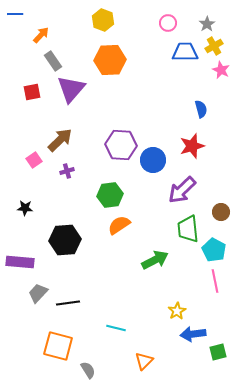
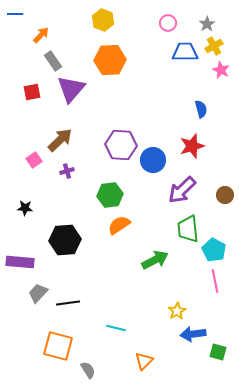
brown circle: moved 4 px right, 17 px up
green square: rotated 30 degrees clockwise
